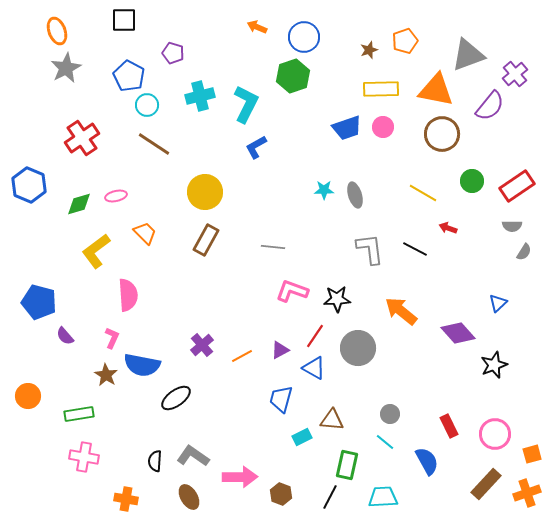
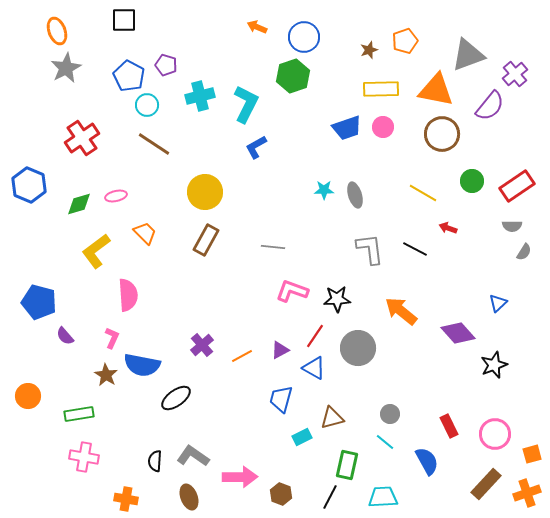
purple pentagon at (173, 53): moved 7 px left, 12 px down
brown triangle at (332, 420): moved 2 px up; rotated 20 degrees counterclockwise
brown ellipse at (189, 497): rotated 10 degrees clockwise
